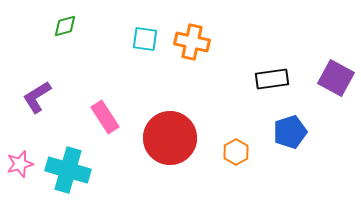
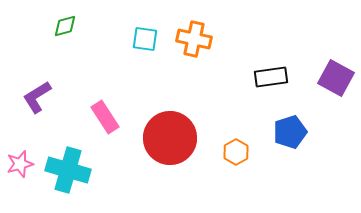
orange cross: moved 2 px right, 3 px up
black rectangle: moved 1 px left, 2 px up
